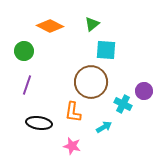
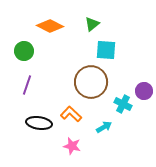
orange L-shape: moved 2 px left, 2 px down; rotated 125 degrees clockwise
